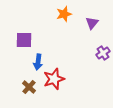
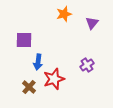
purple cross: moved 16 px left, 12 px down
